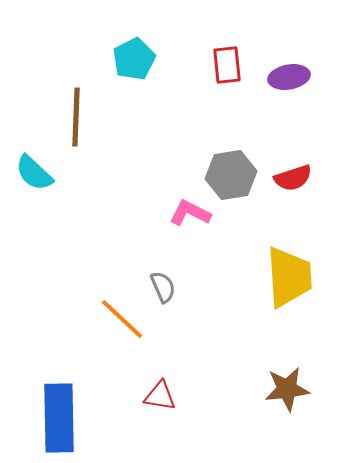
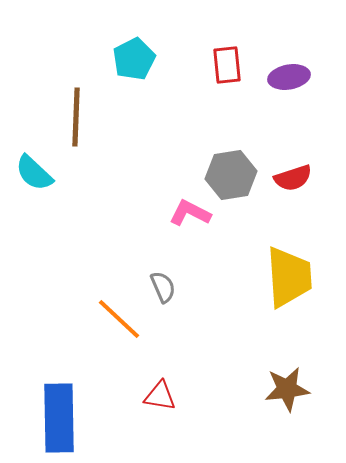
orange line: moved 3 px left
